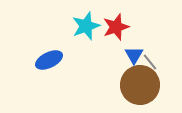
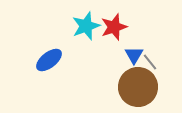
red star: moved 2 px left
blue ellipse: rotated 12 degrees counterclockwise
brown circle: moved 2 px left, 2 px down
